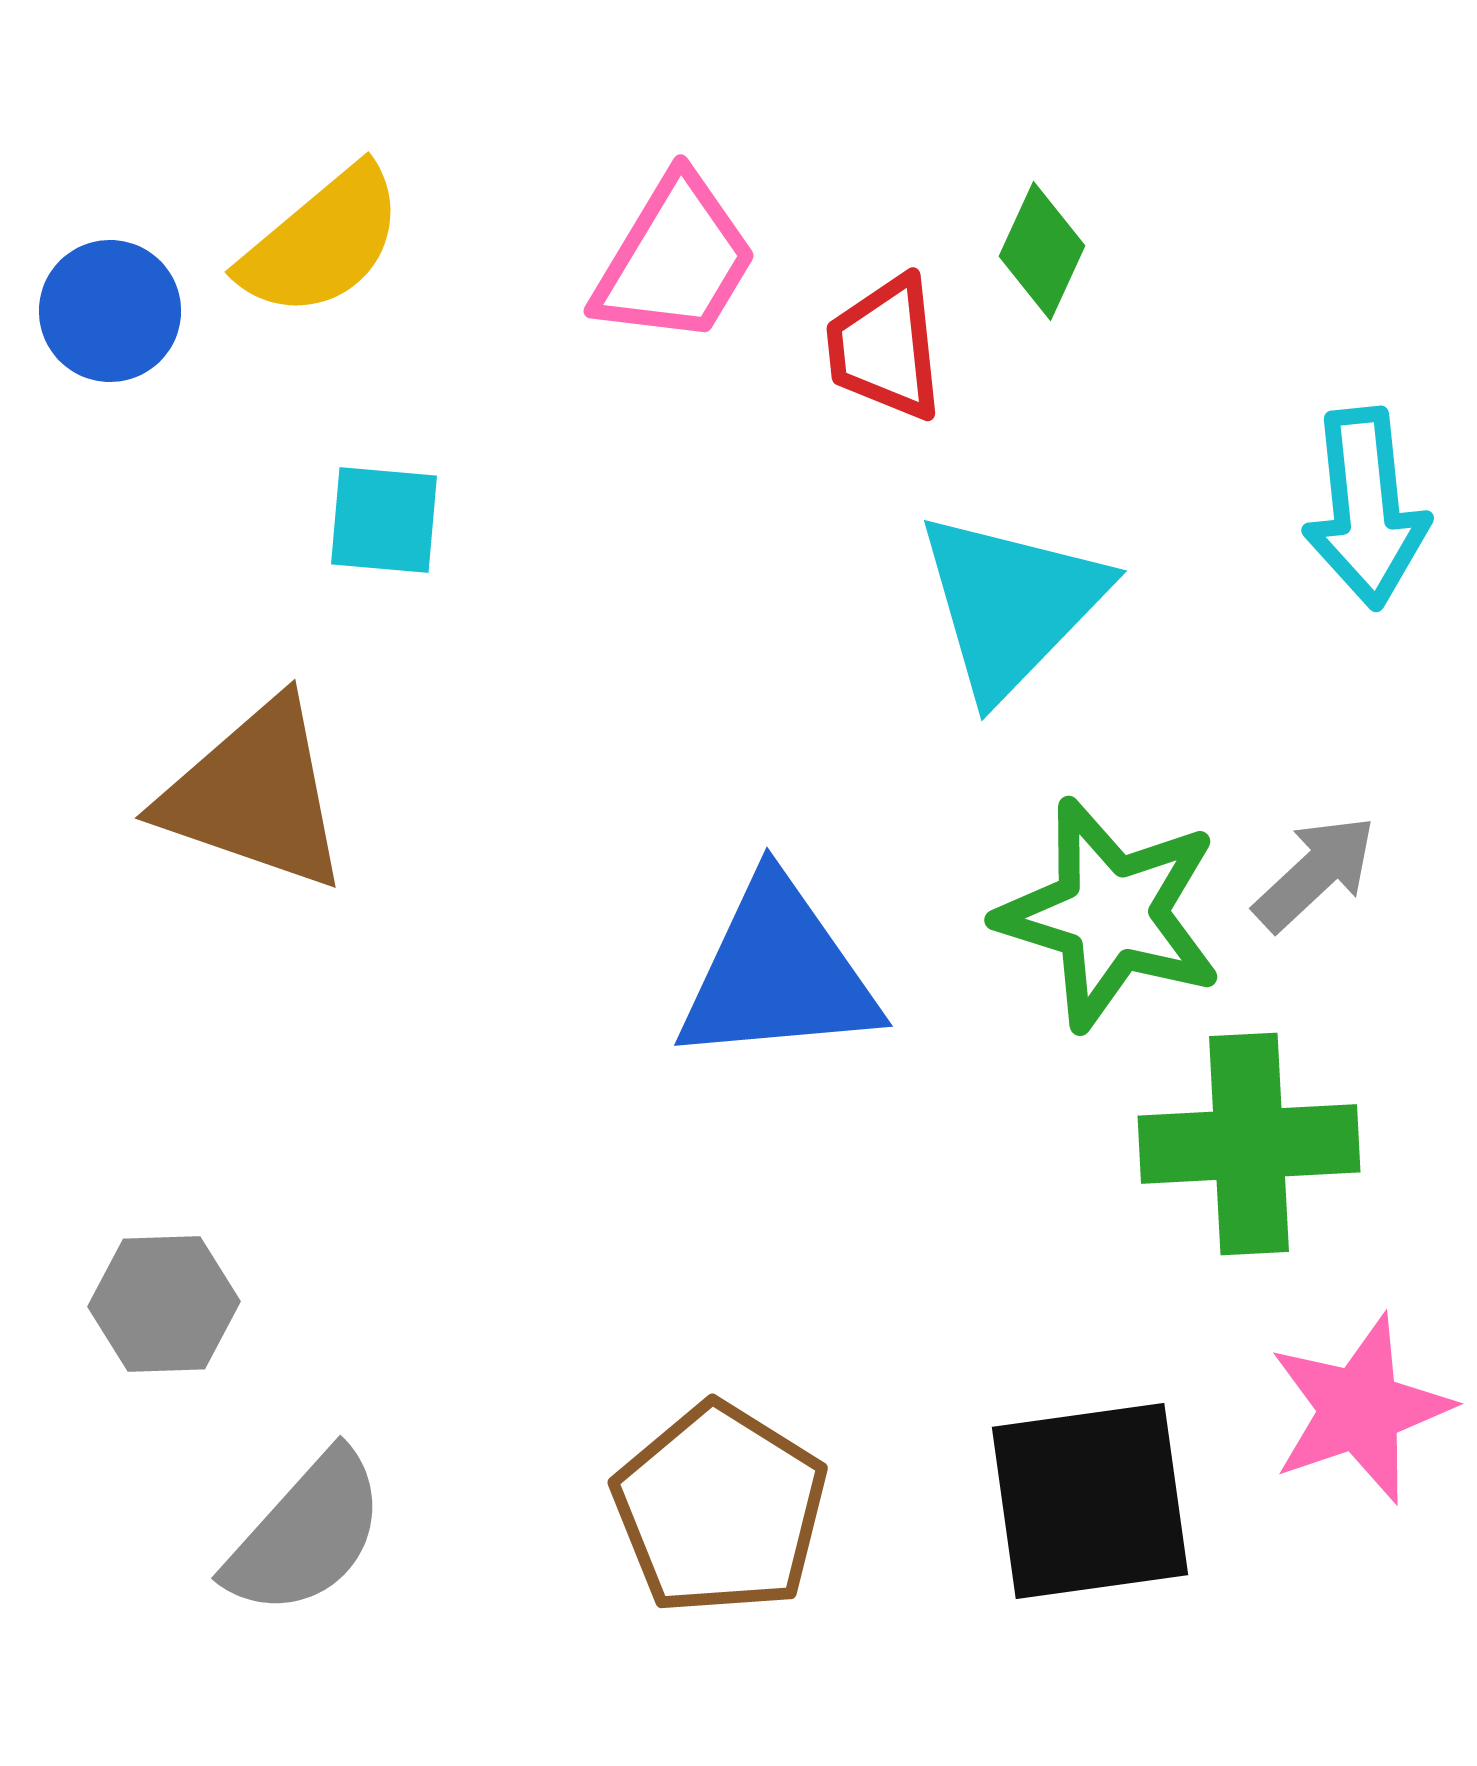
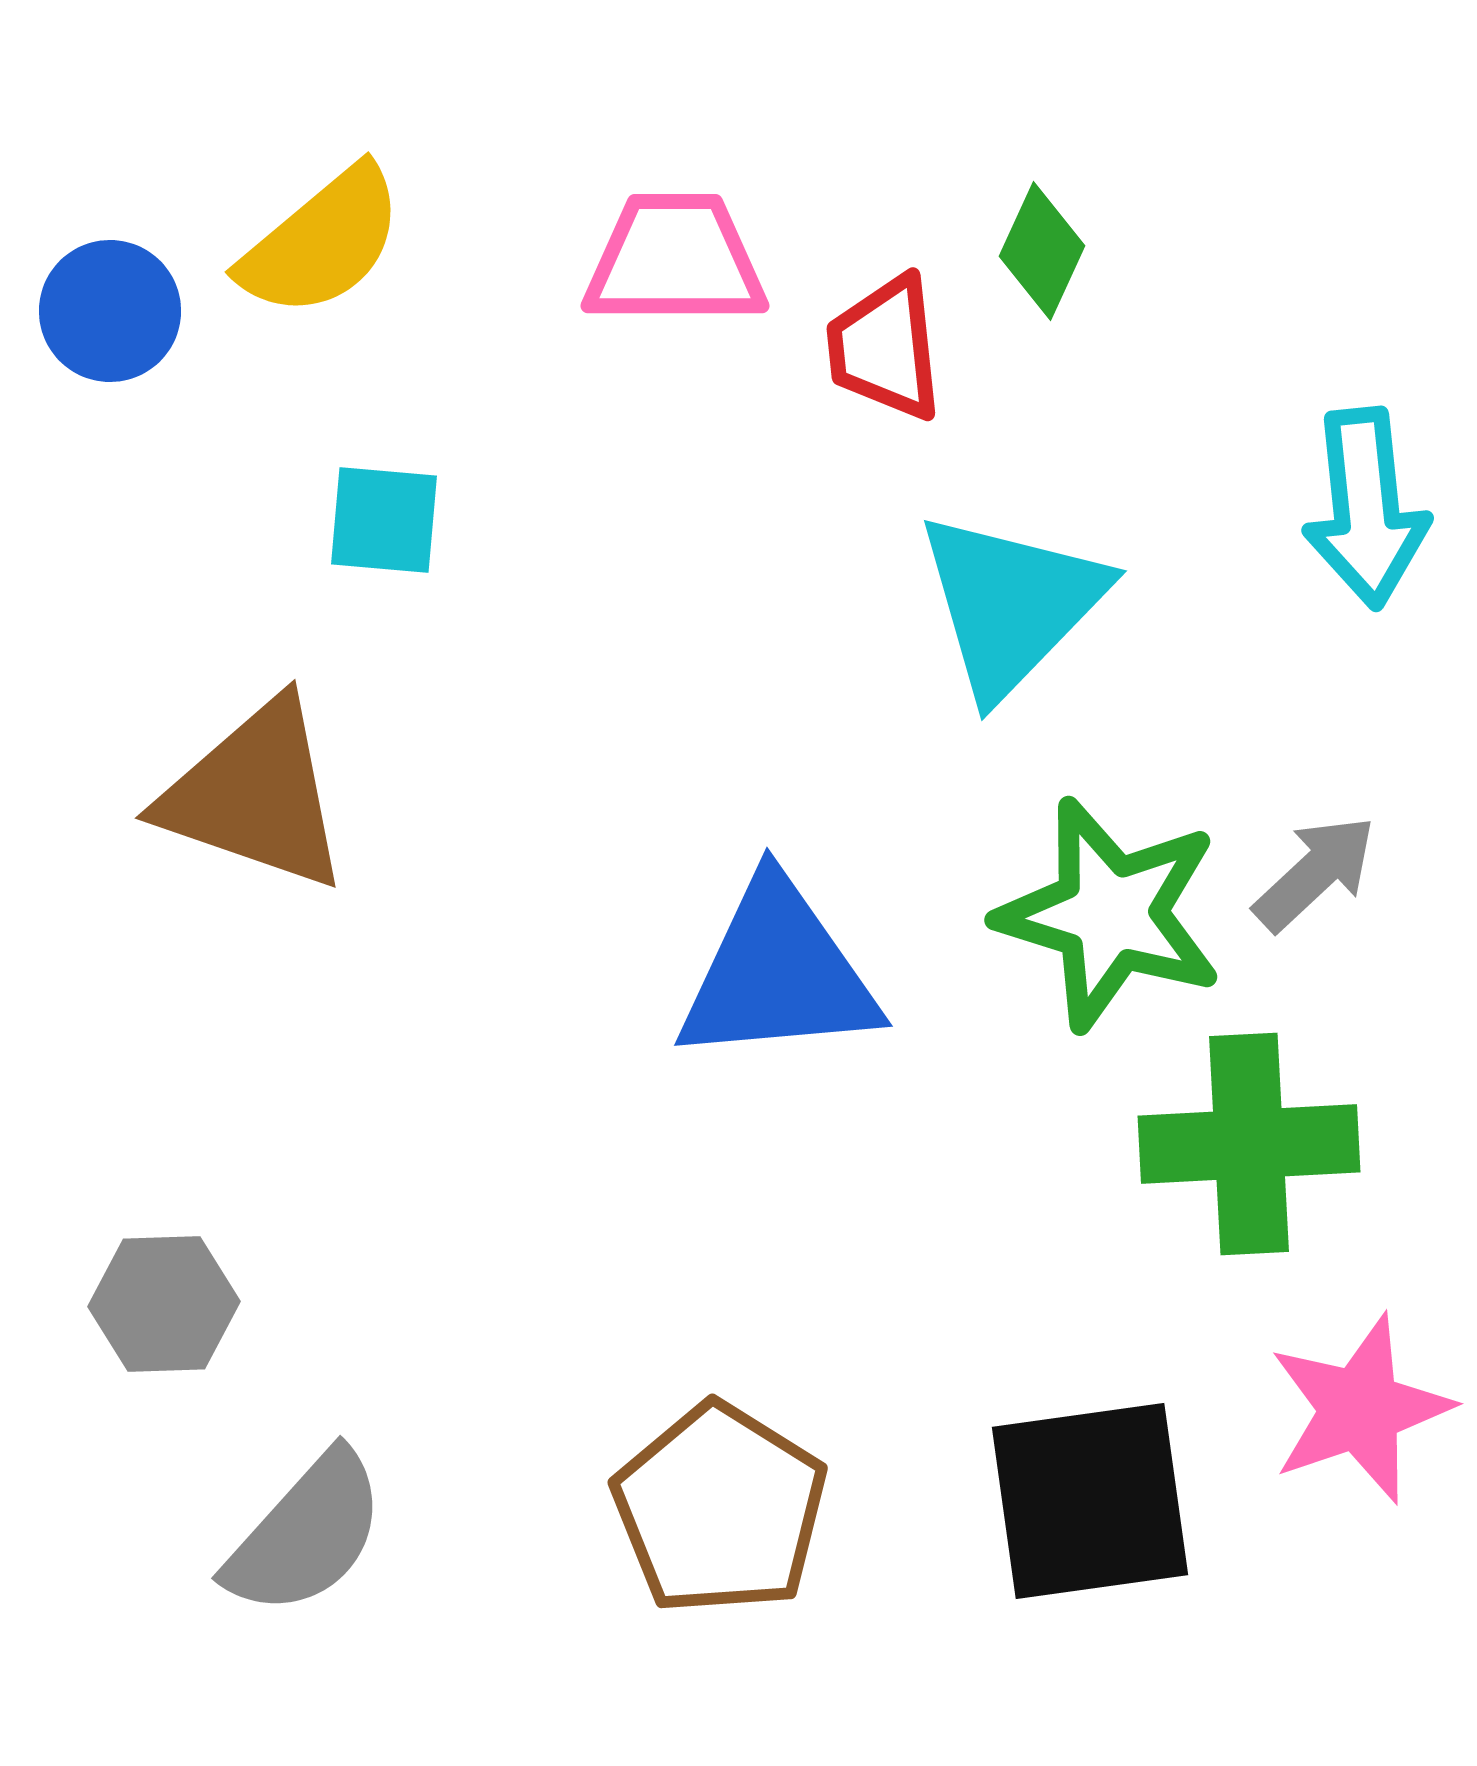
pink trapezoid: rotated 121 degrees counterclockwise
